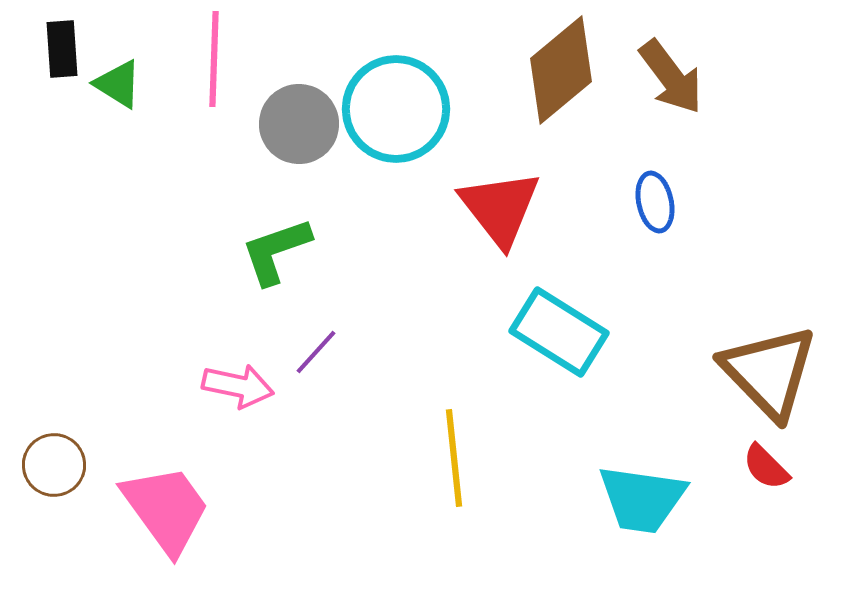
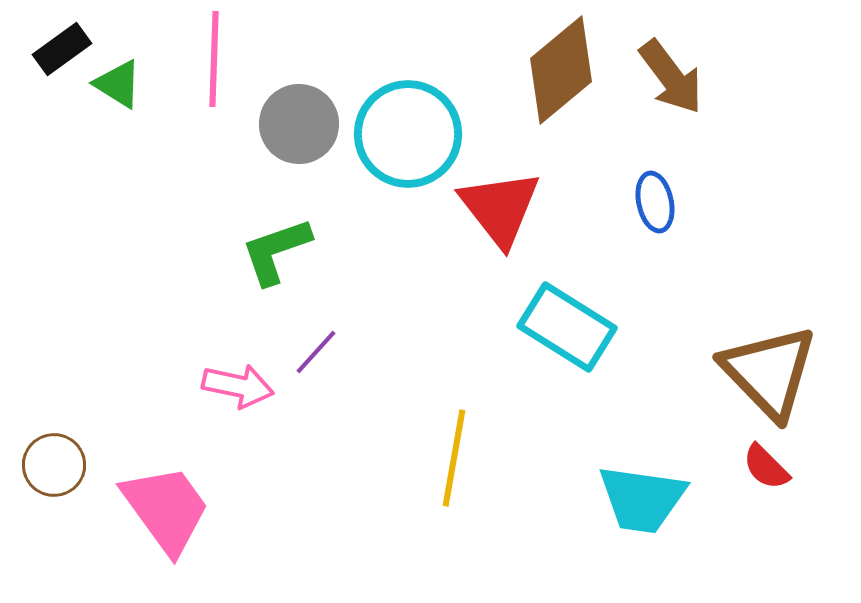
black rectangle: rotated 58 degrees clockwise
cyan circle: moved 12 px right, 25 px down
cyan rectangle: moved 8 px right, 5 px up
yellow line: rotated 16 degrees clockwise
